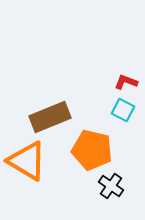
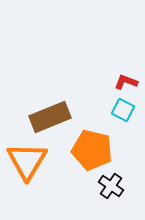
orange triangle: rotated 30 degrees clockwise
